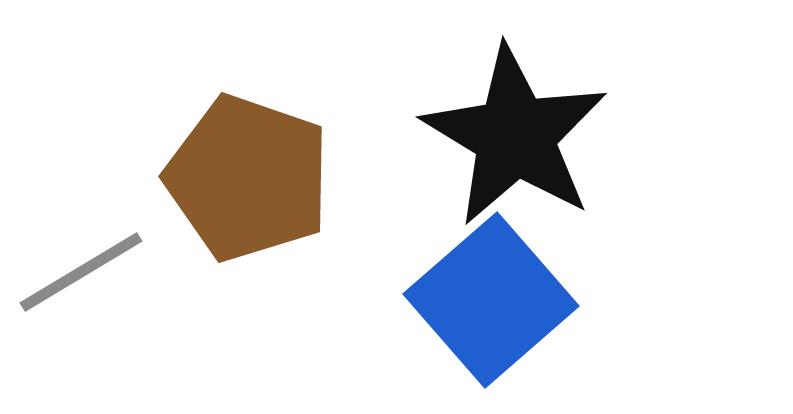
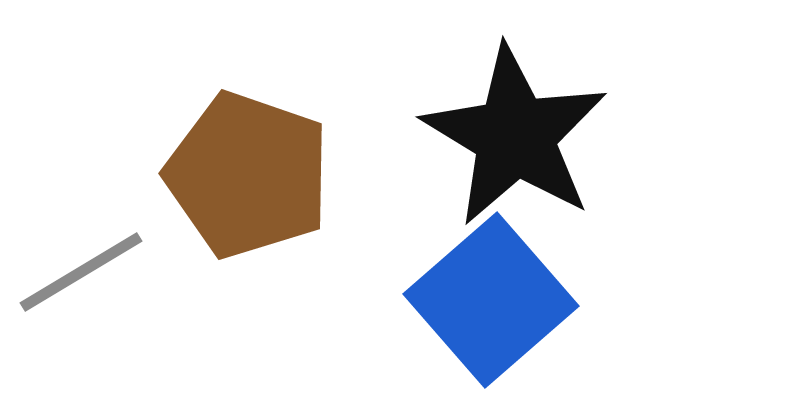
brown pentagon: moved 3 px up
